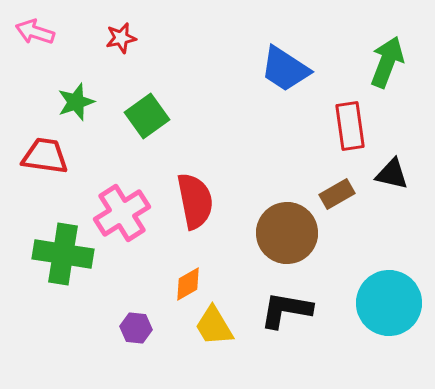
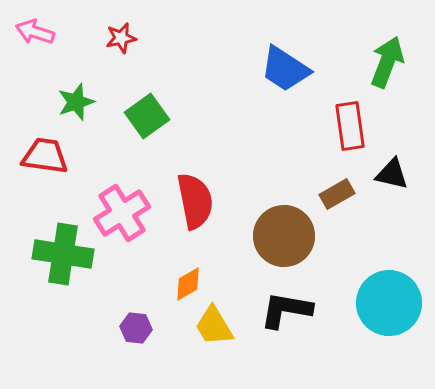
brown circle: moved 3 px left, 3 px down
